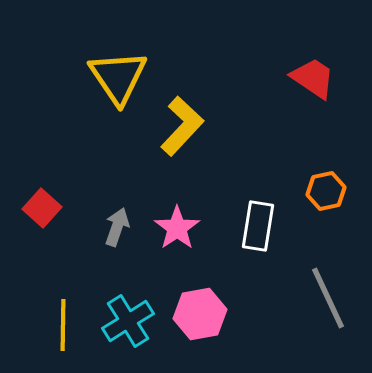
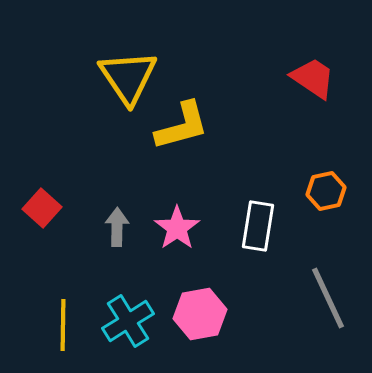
yellow triangle: moved 10 px right
yellow L-shape: rotated 32 degrees clockwise
gray arrow: rotated 18 degrees counterclockwise
